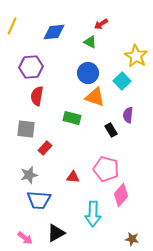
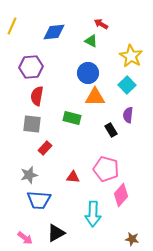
red arrow: rotated 64 degrees clockwise
green triangle: moved 1 px right, 1 px up
yellow star: moved 5 px left
cyan square: moved 5 px right, 4 px down
orange triangle: rotated 20 degrees counterclockwise
gray square: moved 6 px right, 5 px up
